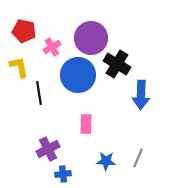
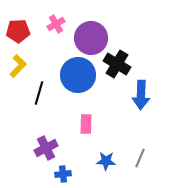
red pentagon: moved 6 px left; rotated 15 degrees counterclockwise
pink cross: moved 4 px right, 23 px up
yellow L-shape: moved 1 px left, 1 px up; rotated 55 degrees clockwise
black line: rotated 25 degrees clockwise
purple cross: moved 2 px left, 1 px up
gray line: moved 2 px right
